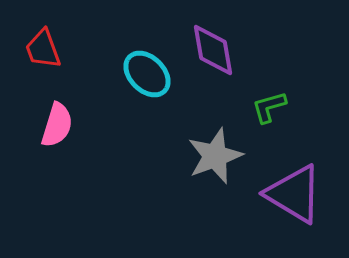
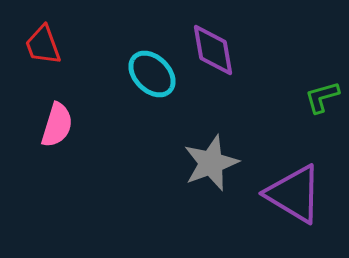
red trapezoid: moved 4 px up
cyan ellipse: moved 5 px right
green L-shape: moved 53 px right, 10 px up
gray star: moved 4 px left, 7 px down
